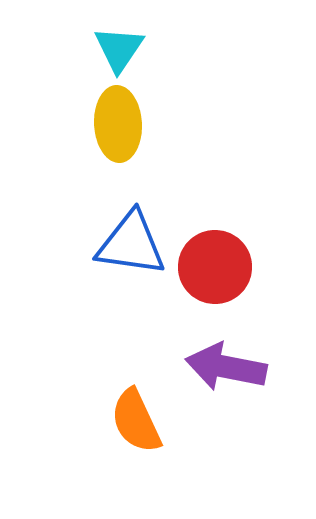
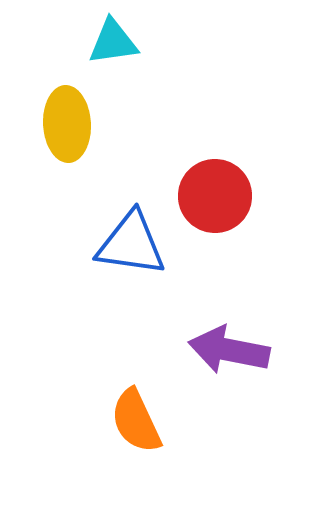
cyan triangle: moved 6 px left, 7 px up; rotated 48 degrees clockwise
yellow ellipse: moved 51 px left
red circle: moved 71 px up
purple arrow: moved 3 px right, 17 px up
